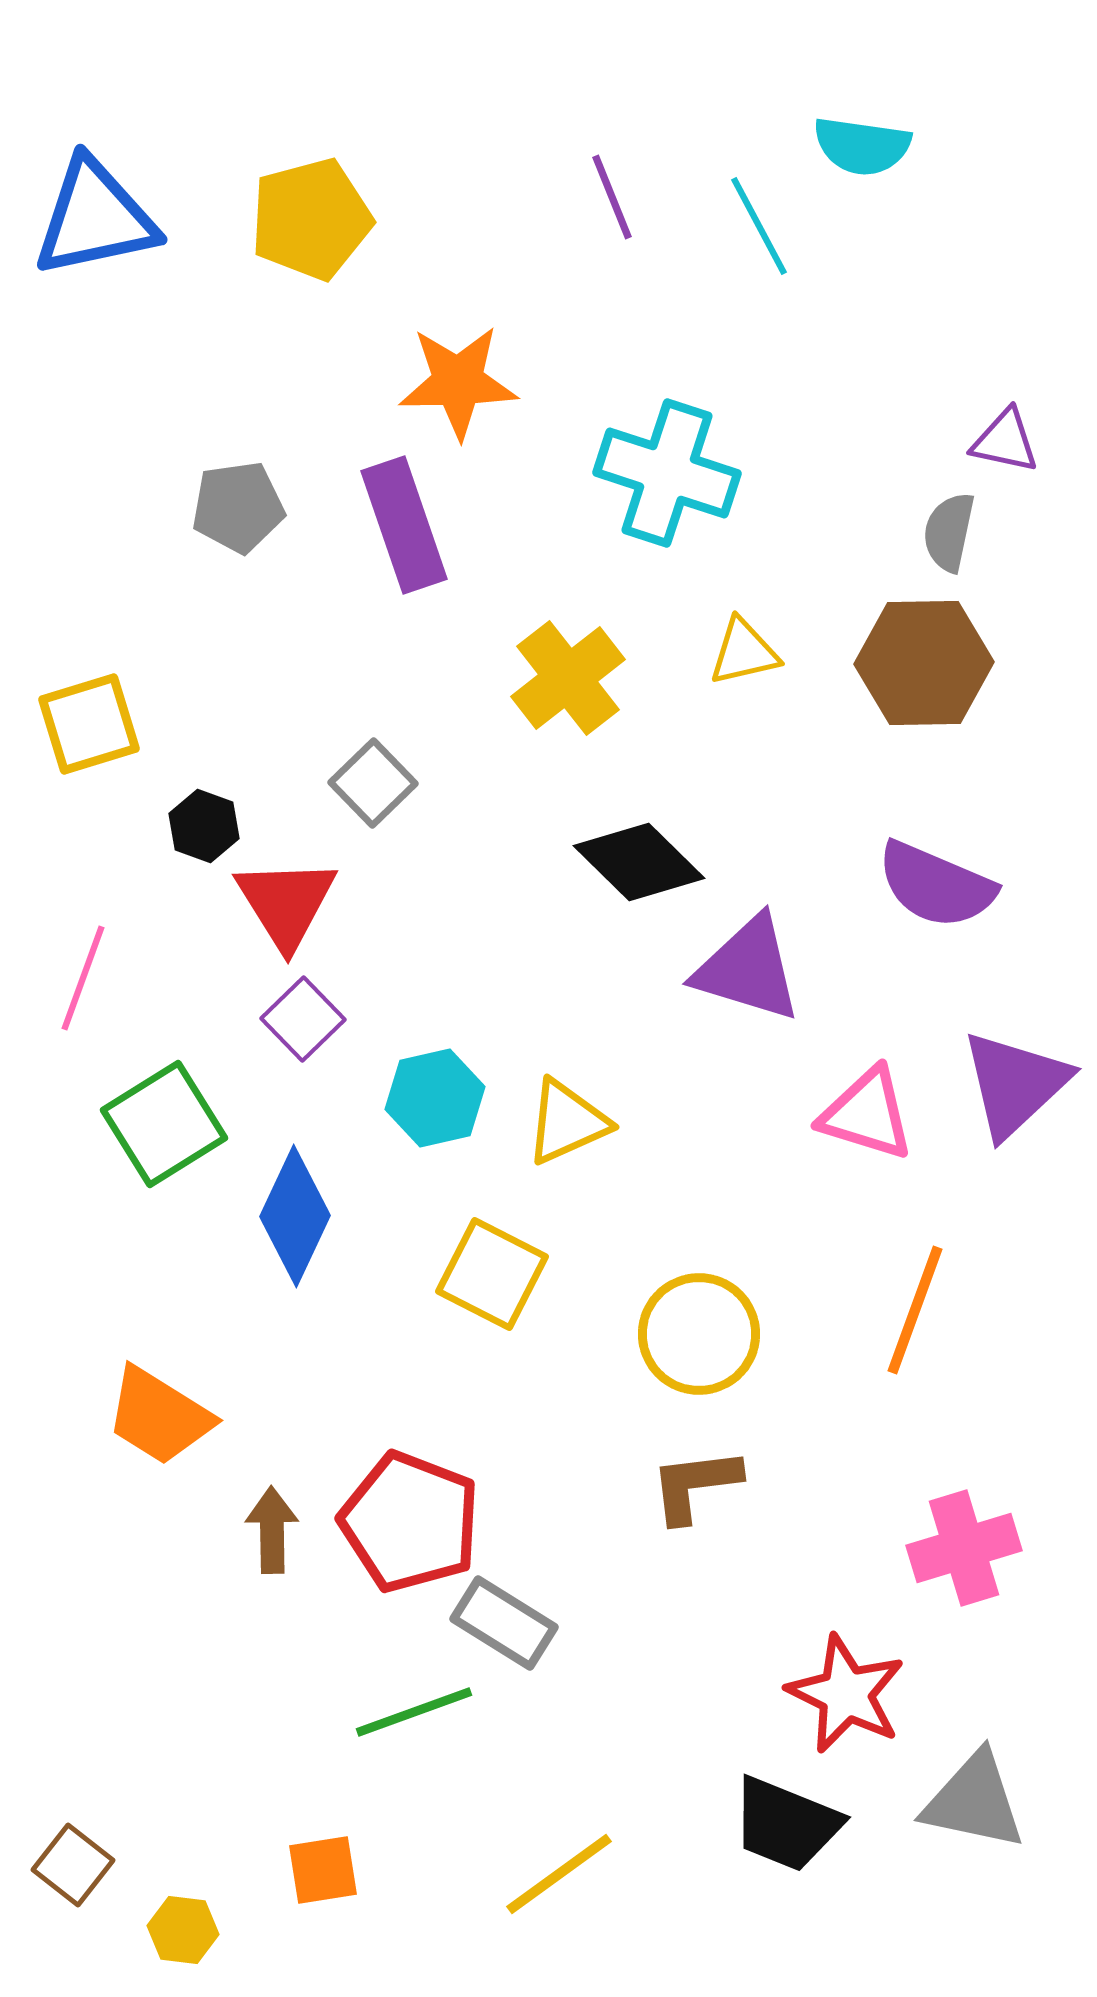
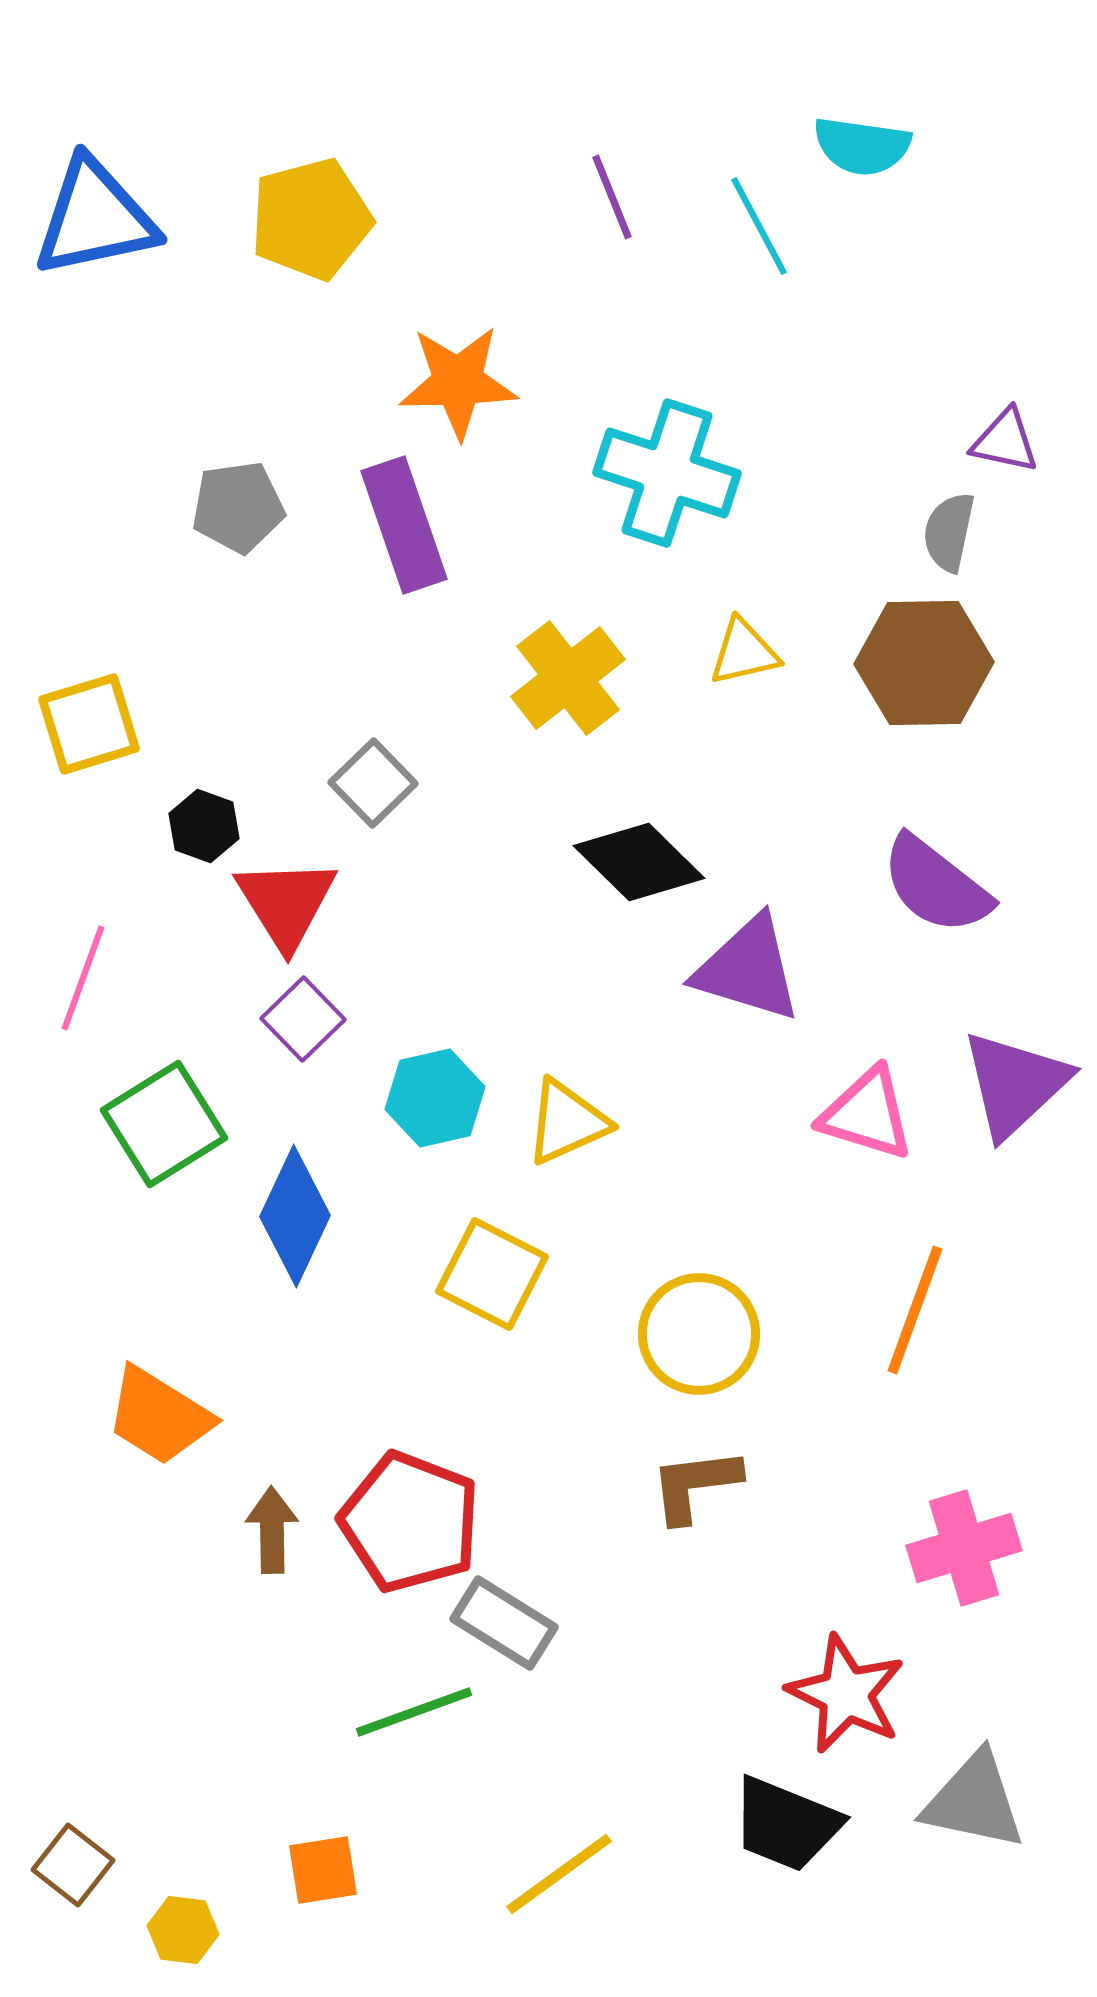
purple semicircle at (936, 885): rotated 15 degrees clockwise
